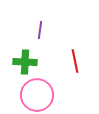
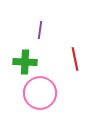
red line: moved 2 px up
pink circle: moved 3 px right, 2 px up
